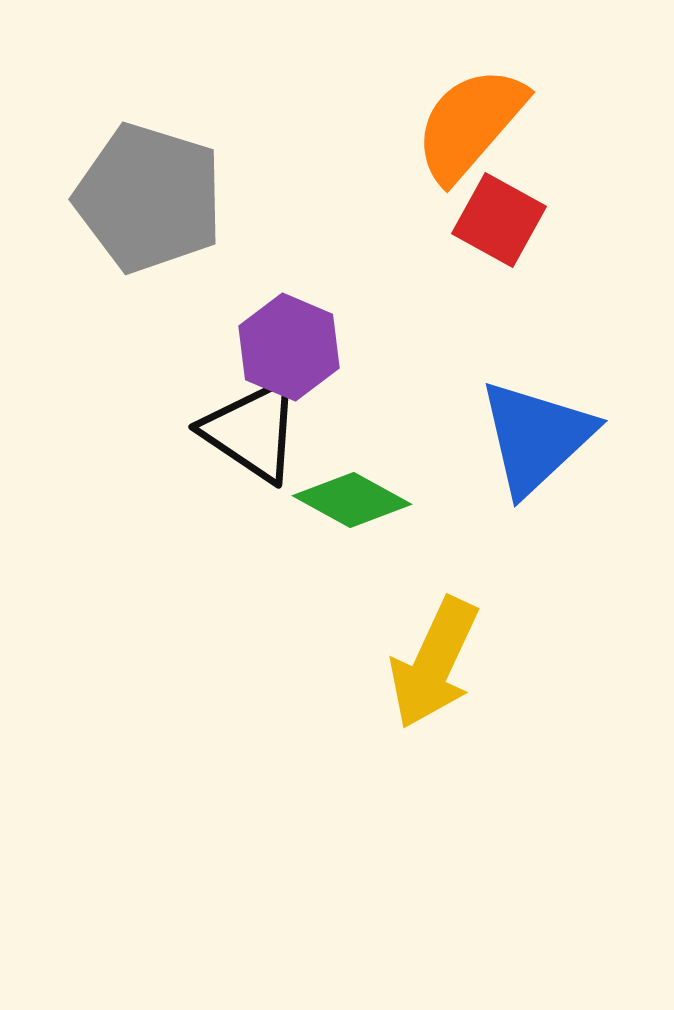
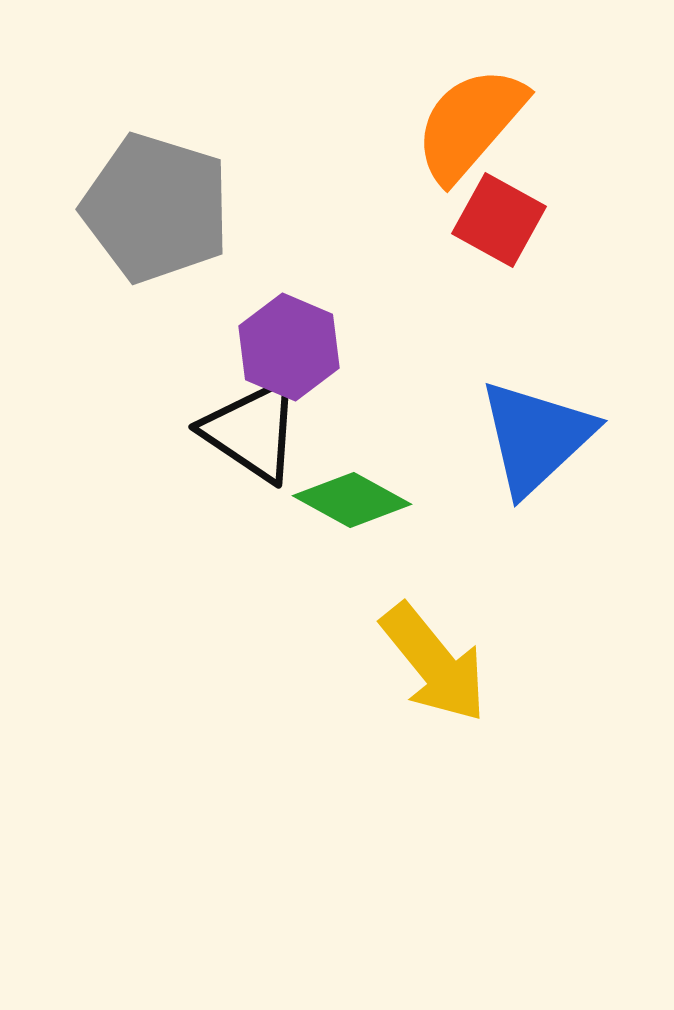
gray pentagon: moved 7 px right, 10 px down
yellow arrow: rotated 64 degrees counterclockwise
